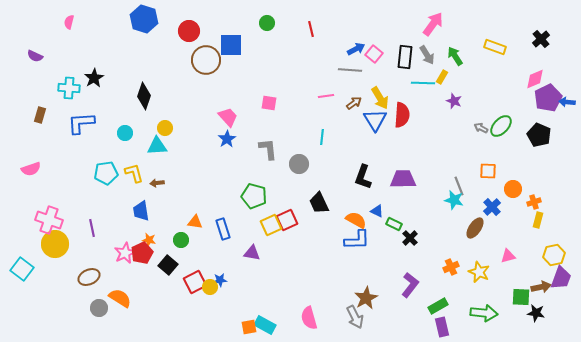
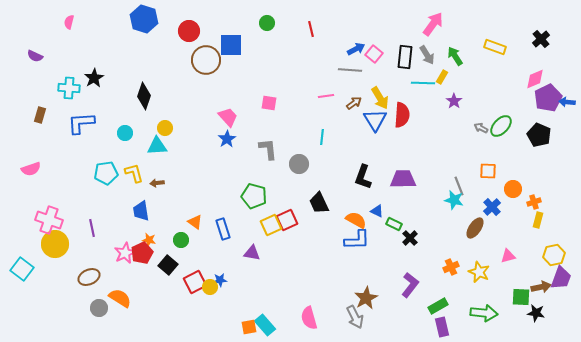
purple star at (454, 101): rotated 14 degrees clockwise
orange triangle at (195, 222): rotated 28 degrees clockwise
cyan rectangle at (265, 325): rotated 20 degrees clockwise
